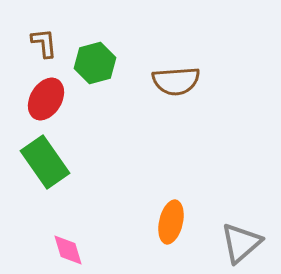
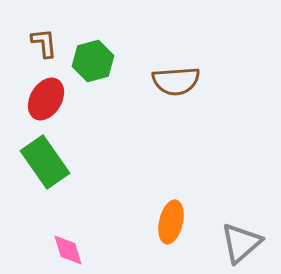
green hexagon: moved 2 px left, 2 px up
